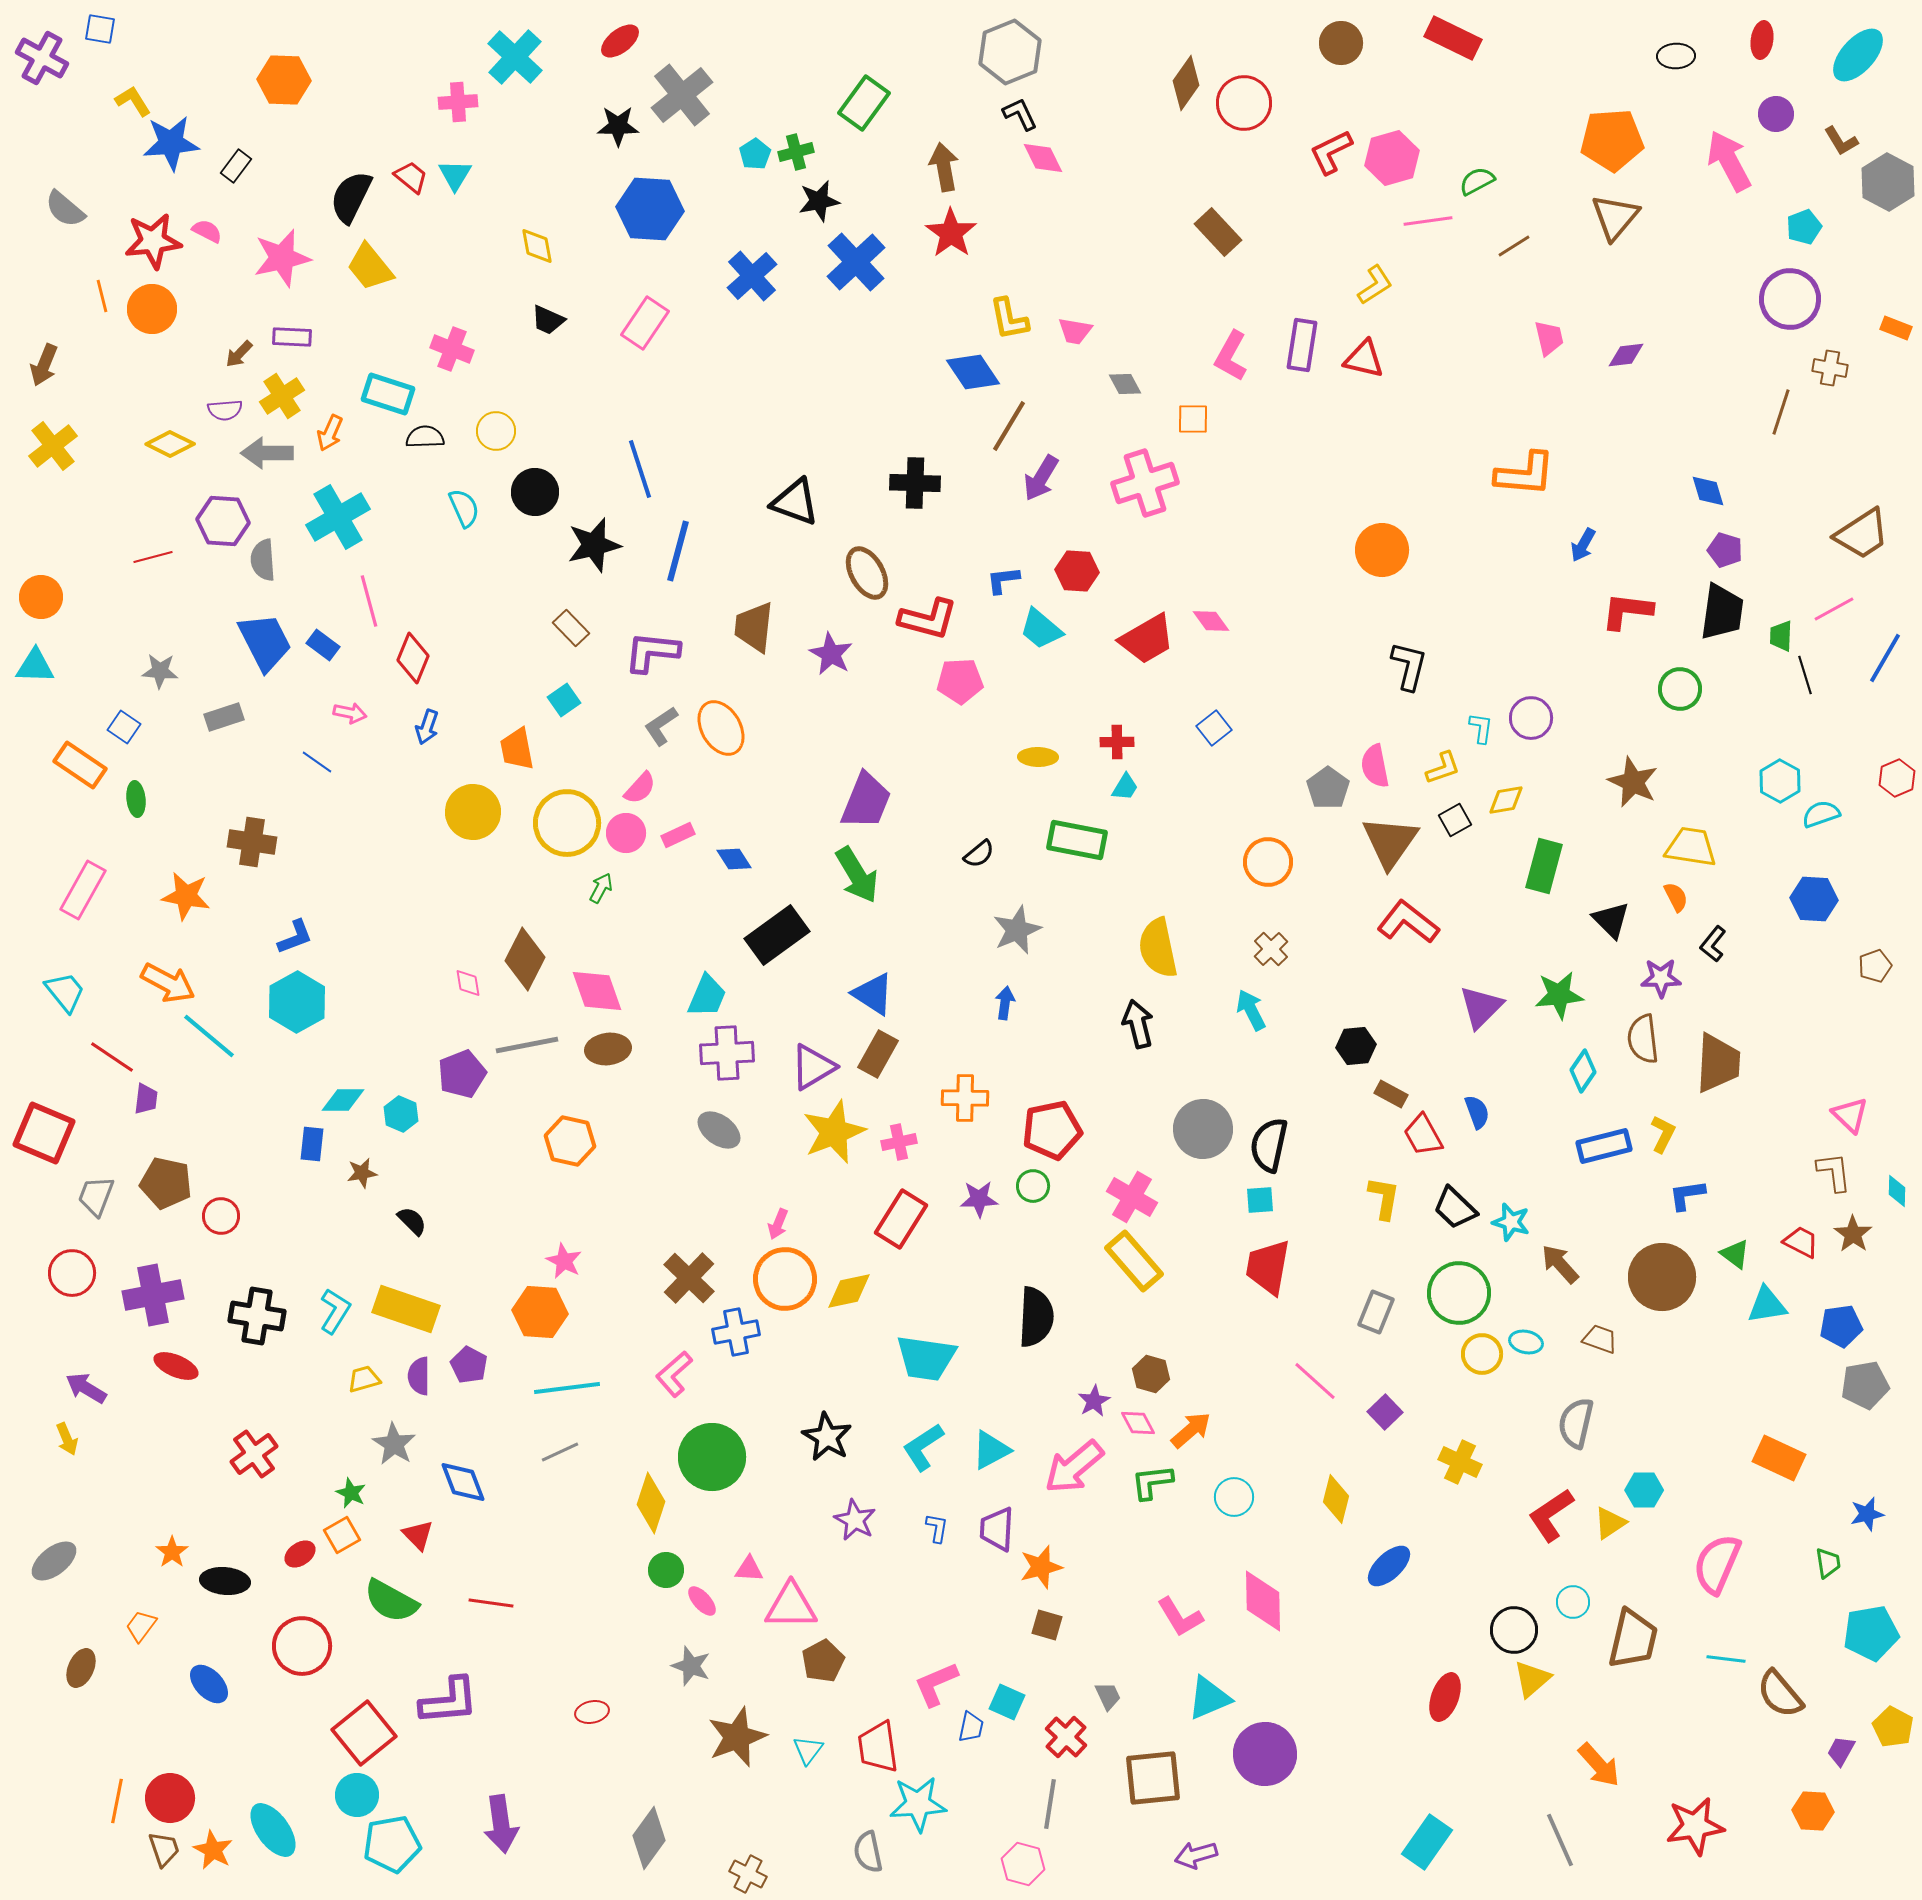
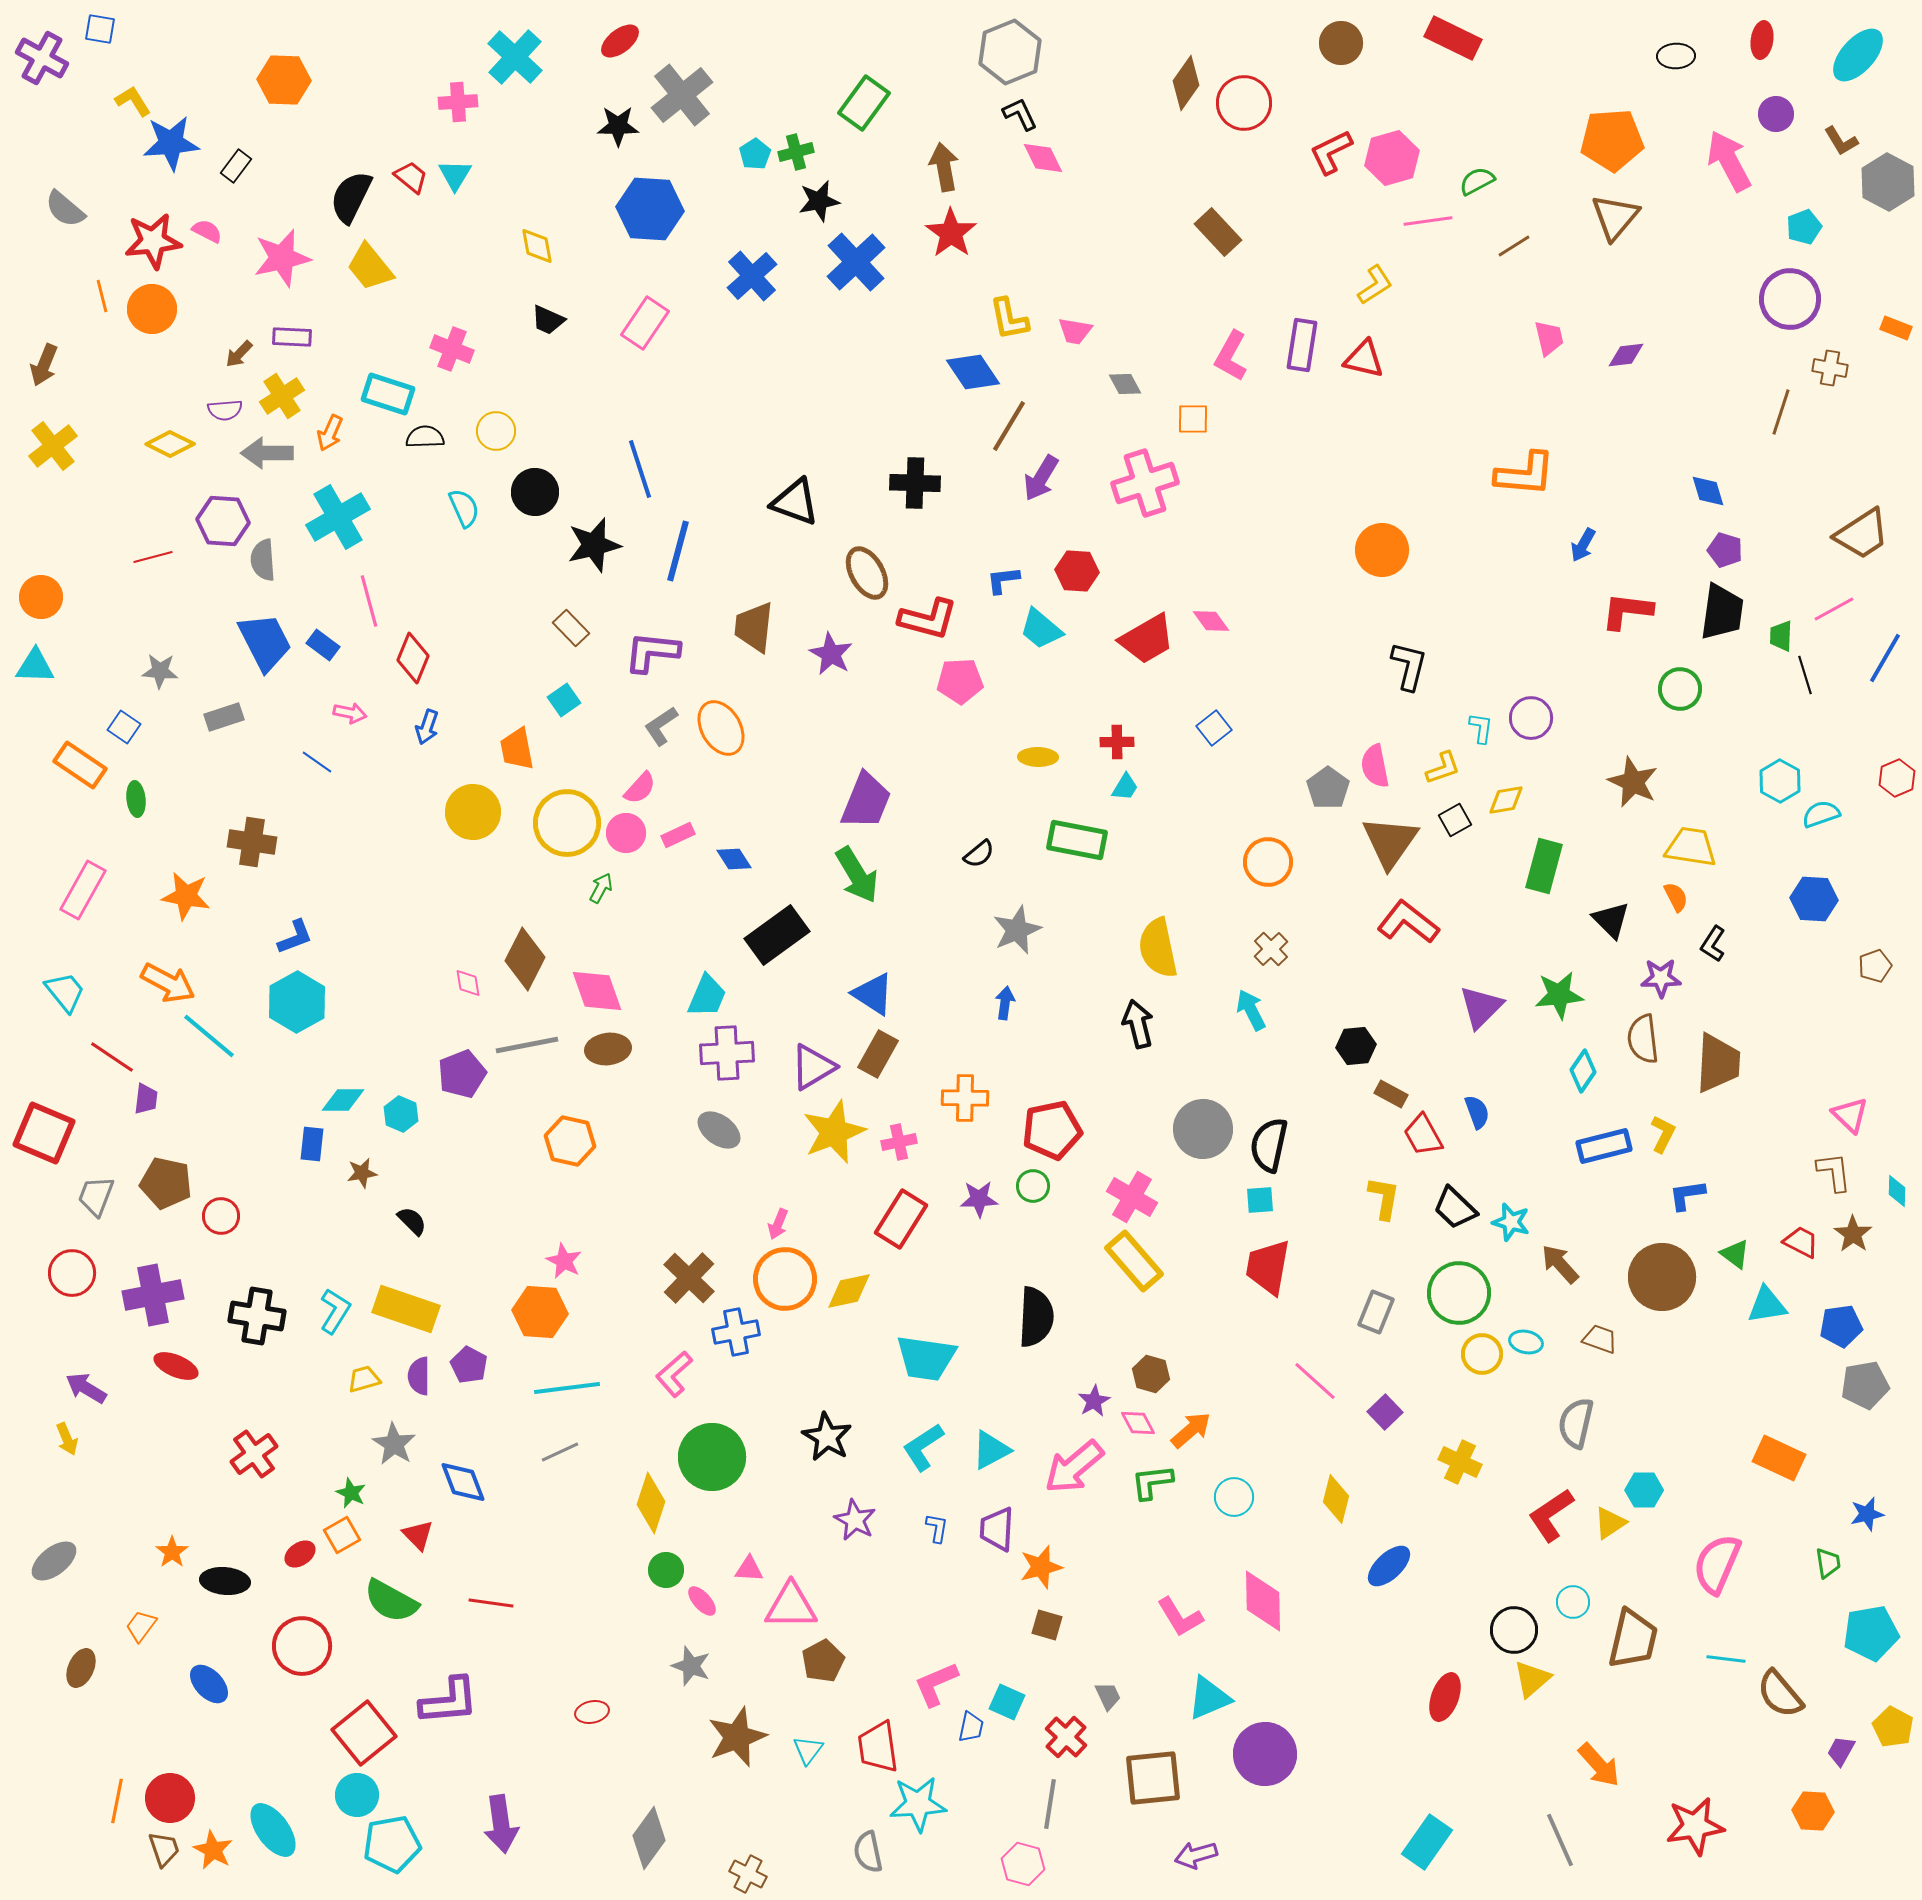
black L-shape at (1713, 944): rotated 6 degrees counterclockwise
